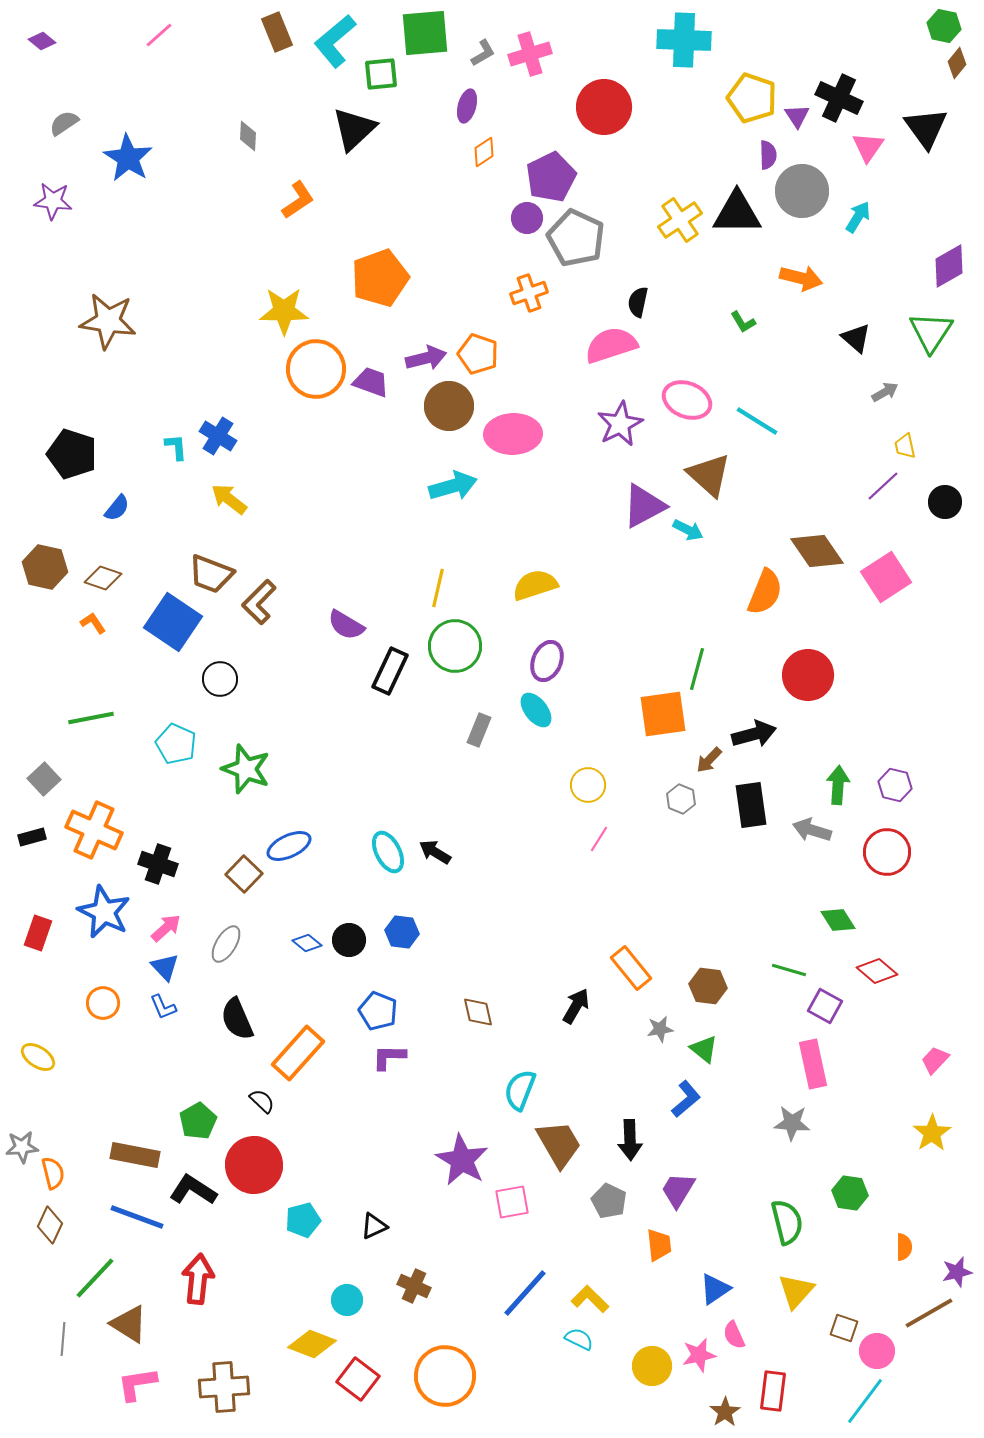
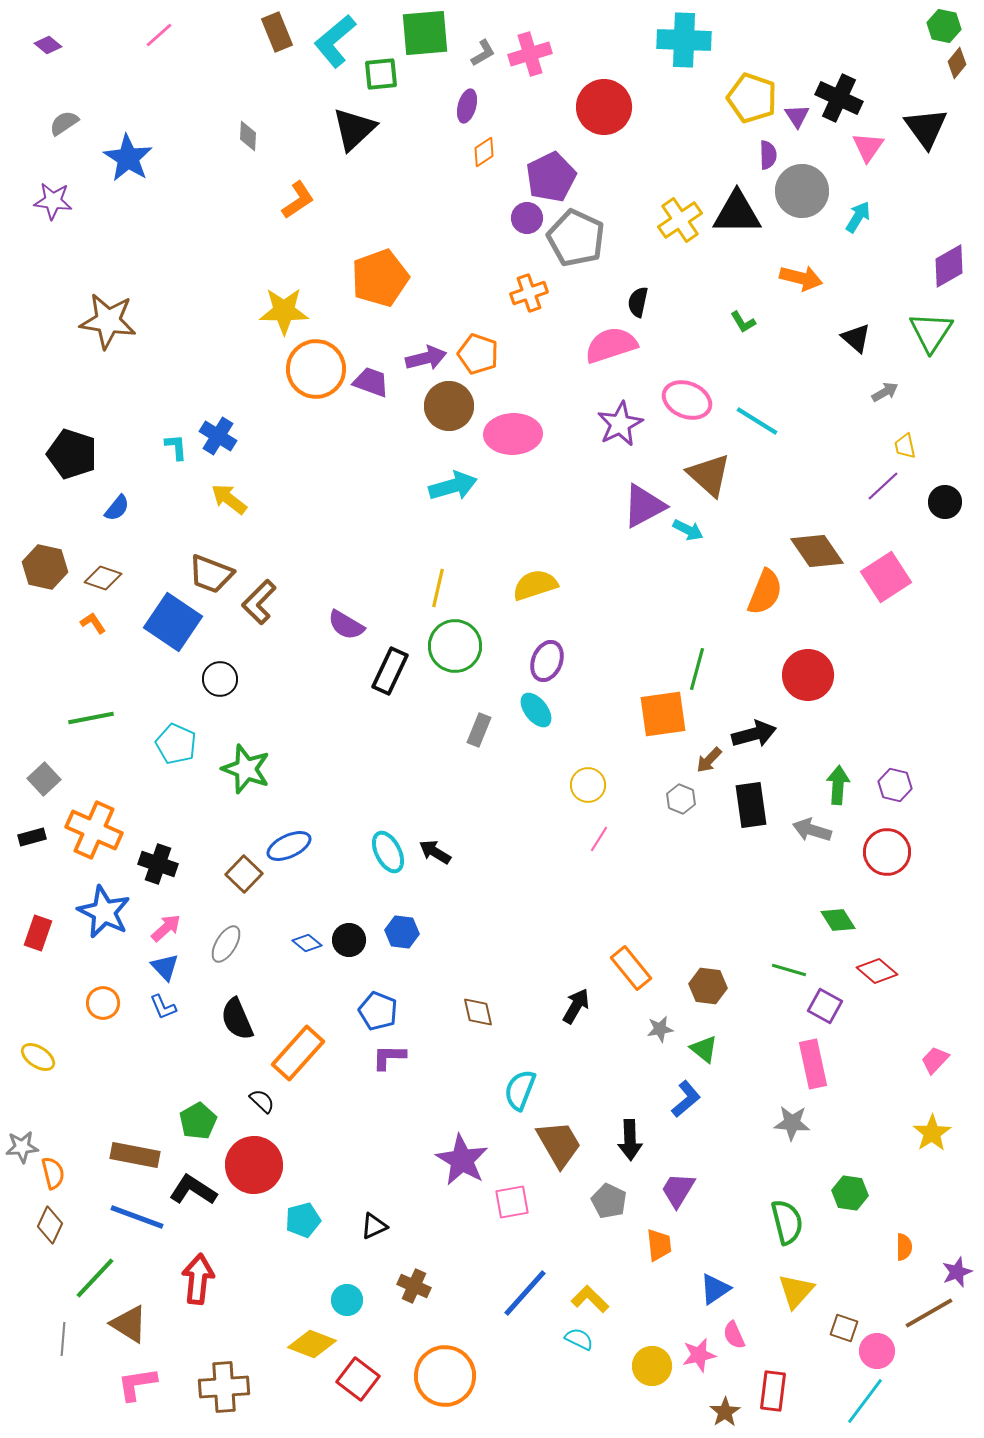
purple diamond at (42, 41): moved 6 px right, 4 px down
purple star at (957, 1272): rotated 8 degrees counterclockwise
